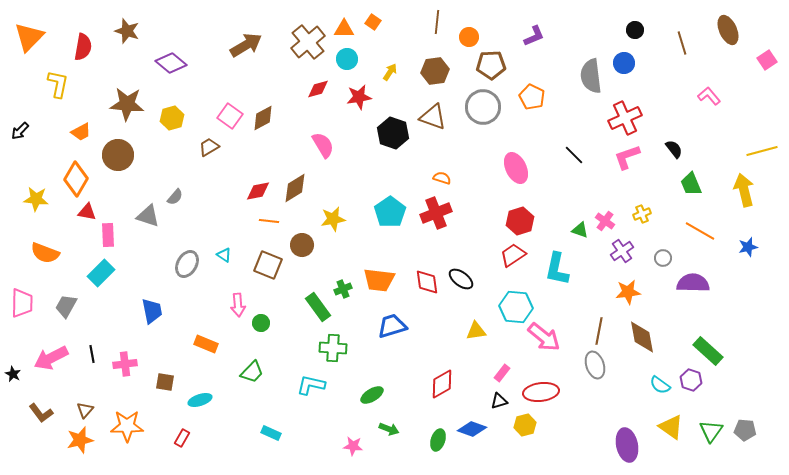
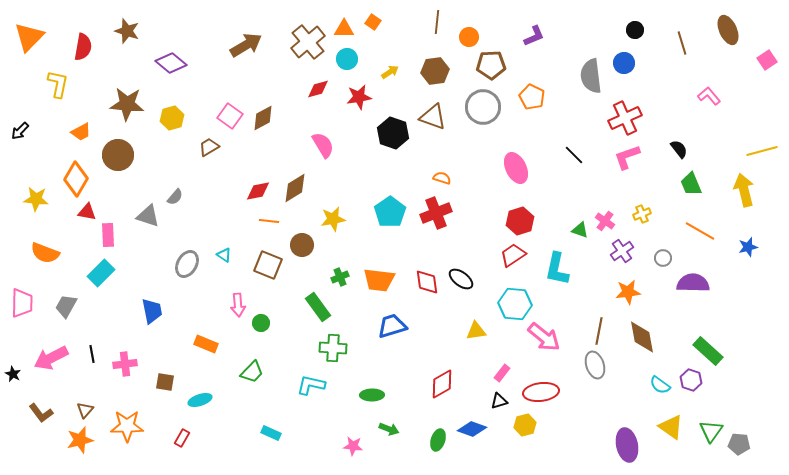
yellow arrow at (390, 72): rotated 24 degrees clockwise
black semicircle at (674, 149): moved 5 px right
green cross at (343, 289): moved 3 px left, 12 px up
cyan hexagon at (516, 307): moved 1 px left, 3 px up
green ellipse at (372, 395): rotated 30 degrees clockwise
gray pentagon at (745, 430): moved 6 px left, 14 px down
